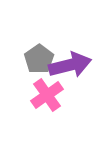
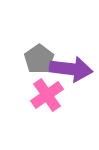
purple arrow: moved 1 px right, 4 px down; rotated 21 degrees clockwise
